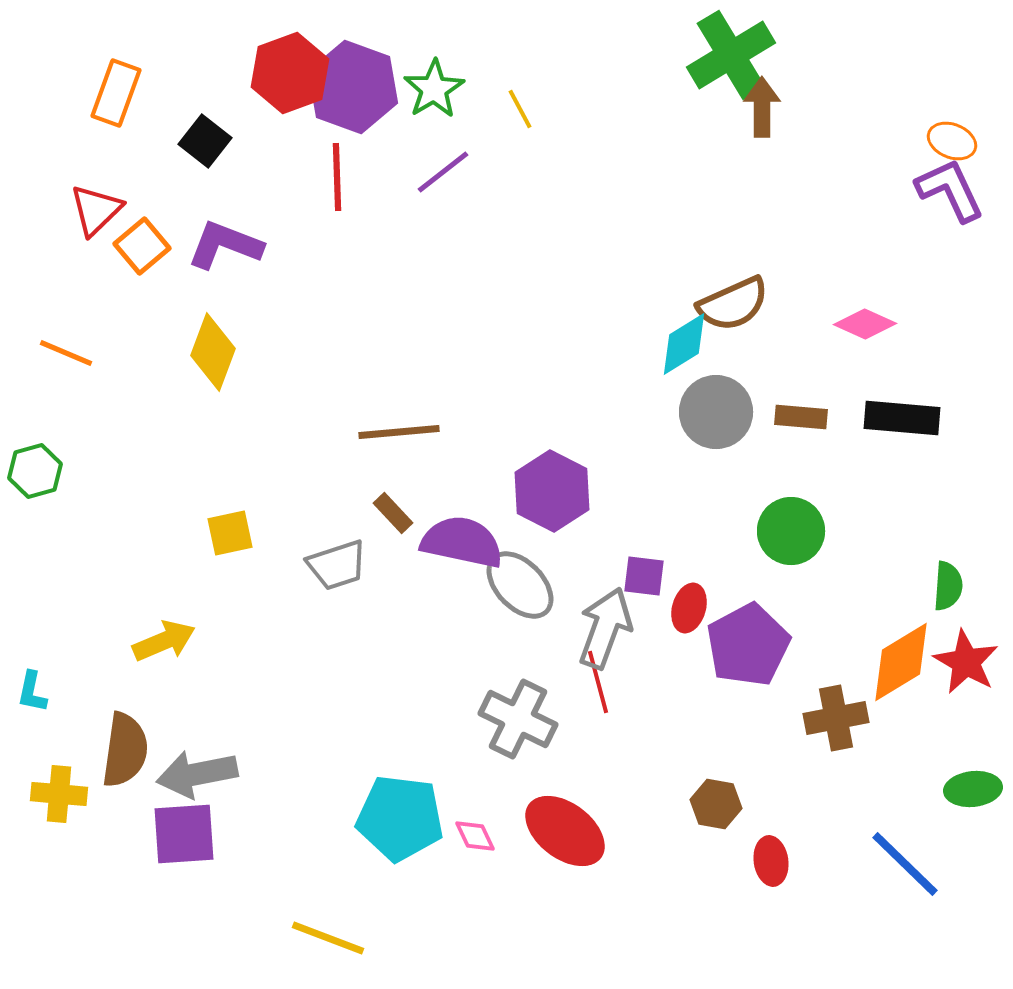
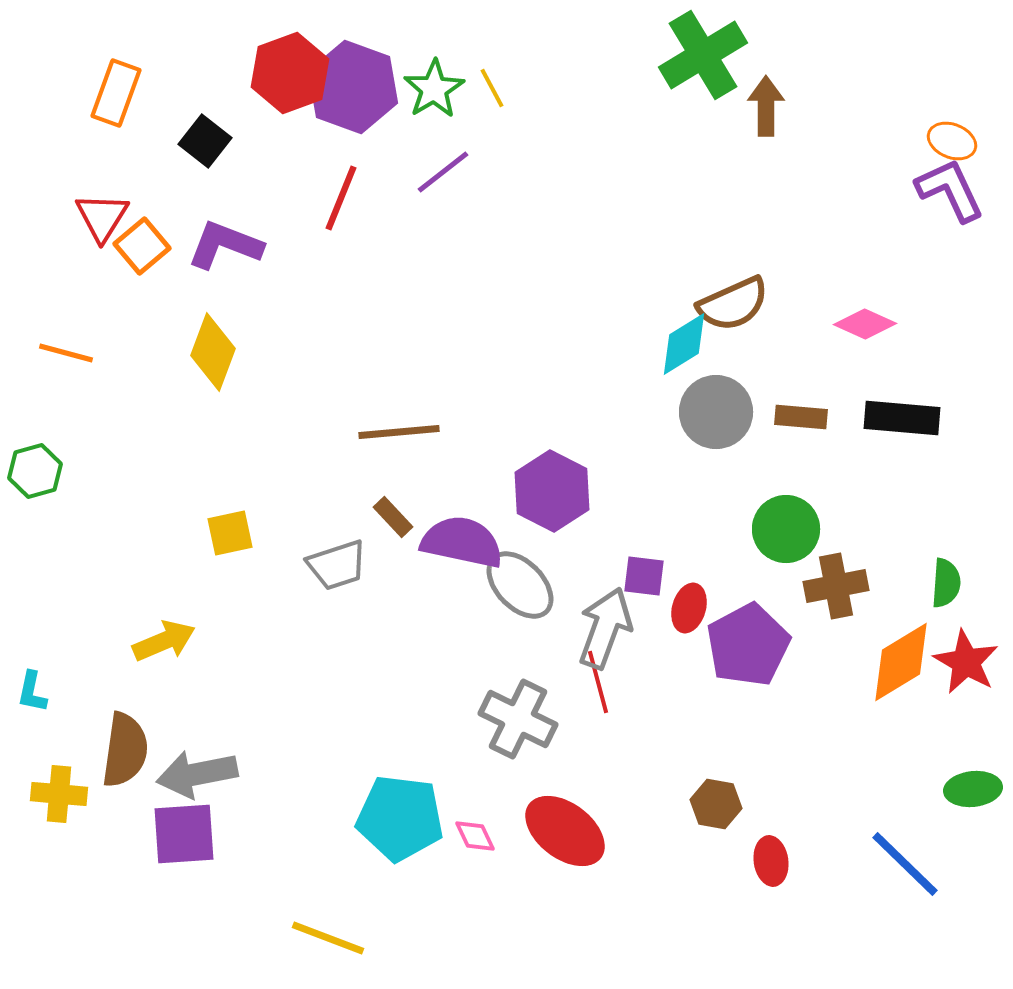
green cross at (731, 55): moved 28 px left
brown arrow at (762, 107): moved 4 px right, 1 px up
yellow line at (520, 109): moved 28 px left, 21 px up
red line at (337, 177): moved 4 px right, 21 px down; rotated 24 degrees clockwise
red triangle at (96, 210): moved 6 px right, 7 px down; rotated 14 degrees counterclockwise
orange line at (66, 353): rotated 8 degrees counterclockwise
brown rectangle at (393, 513): moved 4 px down
green circle at (791, 531): moved 5 px left, 2 px up
green semicircle at (948, 586): moved 2 px left, 3 px up
brown cross at (836, 718): moved 132 px up
